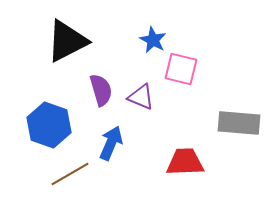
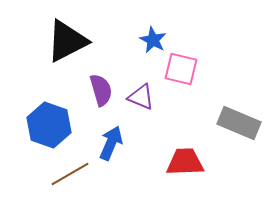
gray rectangle: rotated 18 degrees clockwise
